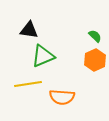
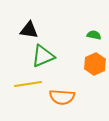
green semicircle: moved 1 px left, 1 px up; rotated 32 degrees counterclockwise
orange hexagon: moved 4 px down
